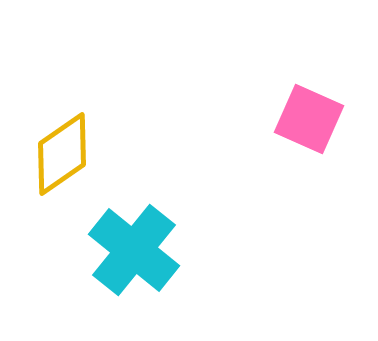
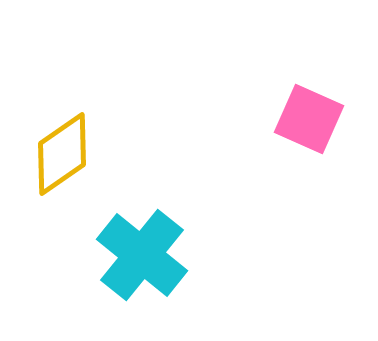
cyan cross: moved 8 px right, 5 px down
